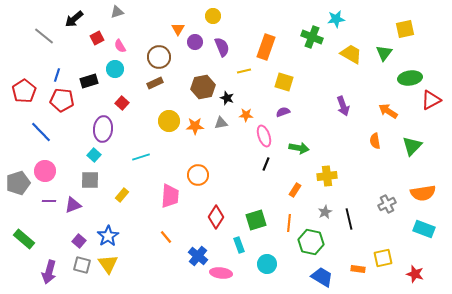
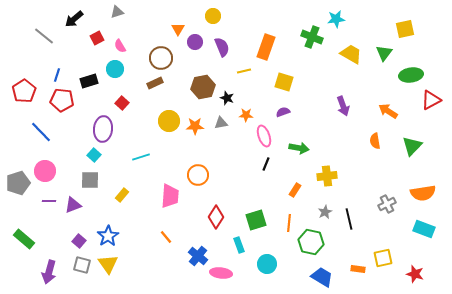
brown circle at (159, 57): moved 2 px right, 1 px down
green ellipse at (410, 78): moved 1 px right, 3 px up
